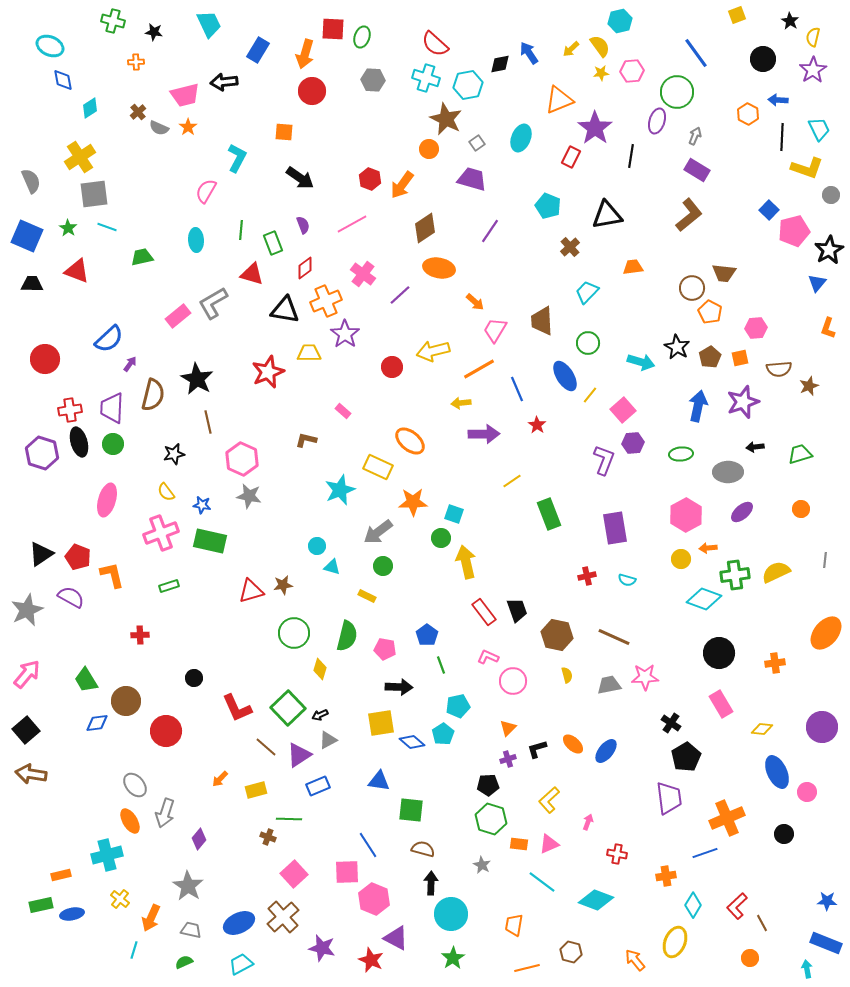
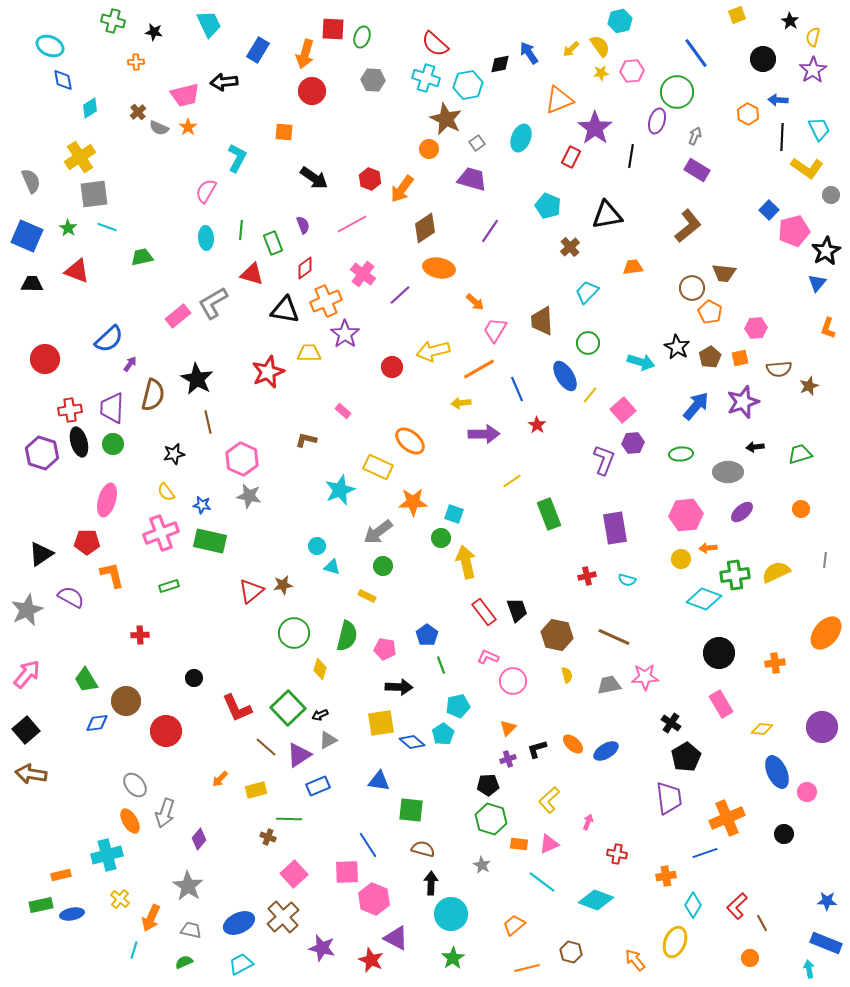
yellow L-shape at (807, 168): rotated 16 degrees clockwise
black arrow at (300, 178): moved 14 px right
orange arrow at (402, 185): moved 4 px down
brown L-shape at (689, 215): moved 1 px left, 11 px down
cyan ellipse at (196, 240): moved 10 px right, 2 px up
black star at (829, 250): moved 3 px left, 1 px down
blue arrow at (698, 406): moved 2 px left; rotated 28 degrees clockwise
pink hexagon at (686, 515): rotated 24 degrees clockwise
red pentagon at (78, 557): moved 9 px right, 15 px up; rotated 20 degrees counterclockwise
red triangle at (251, 591): rotated 24 degrees counterclockwise
blue ellipse at (606, 751): rotated 20 degrees clockwise
orange trapezoid at (514, 925): rotated 40 degrees clockwise
cyan arrow at (807, 969): moved 2 px right
